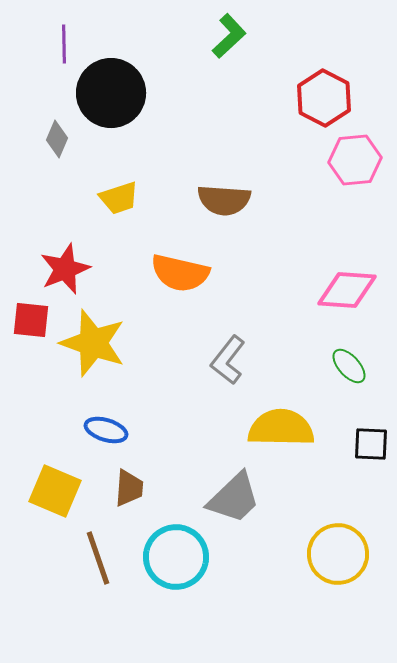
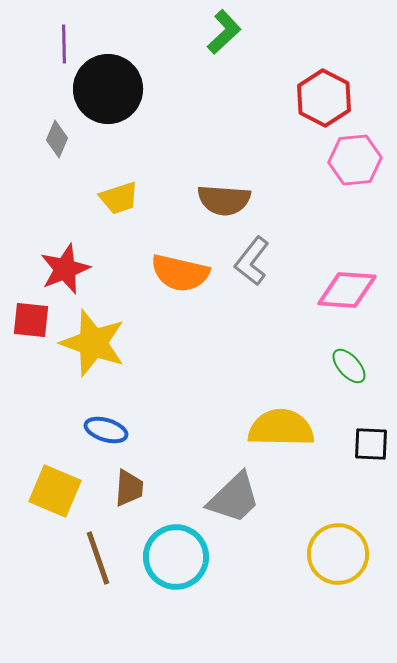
green L-shape: moved 5 px left, 4 px up
black circle: moved 3 px left, 4 px up
gray L-shape: moved 24 px right, 99 px up
